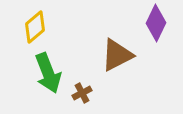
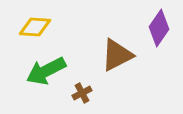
purple diamond: moved 3 px right, 5 px down; rotated 9 degrees clockwise
yellow diamond: rotated 44 degrees clockwise
green arrow: moved 2 px left, 2 px up; rotated 84 degrees clockwise
